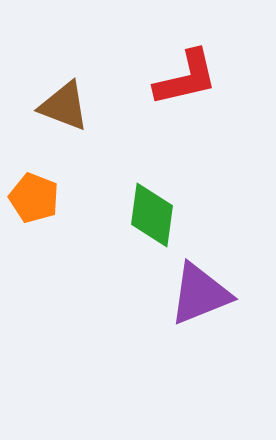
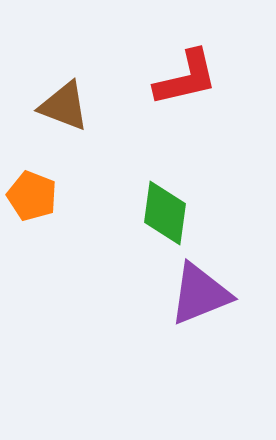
orange pentagon: moved 2 px left, 2 px up
green diamond: moved 13 px right, 2 px up
